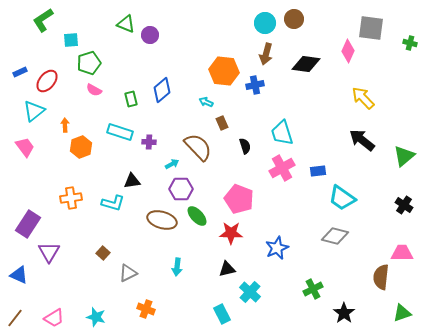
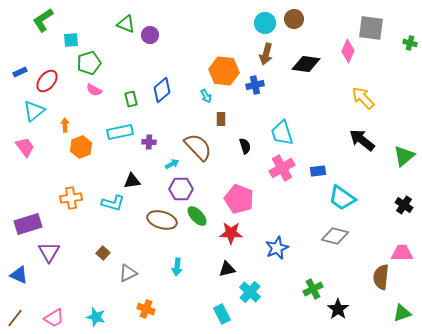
cyan arrow at (206, 102): moved 6 px up; rotated 144 degrees counterclockwise
brown rectangle at (222, 123): moved 1 px left, 4 px up; rotated 24 degrees clockwise
cyan rectangle at (120, 132): rotated 30 degrees counterclockwise
purple rectangle at (28, 224): rotated 40 degrees clockwise
black star at (344, 313): moved 6 px left, 4 px up
